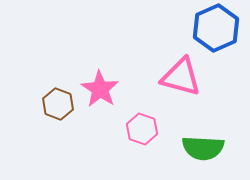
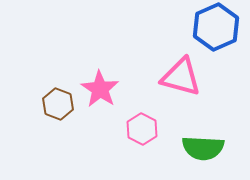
blue hexagon: moved 1 px up
pink hexagon: rotated 8 degrees clockwise
